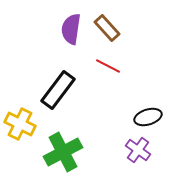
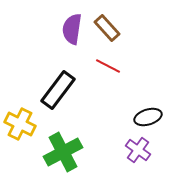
purple semicircle: moved 1 px right
